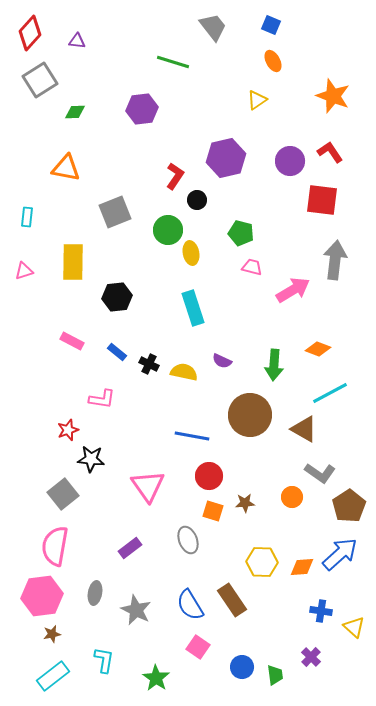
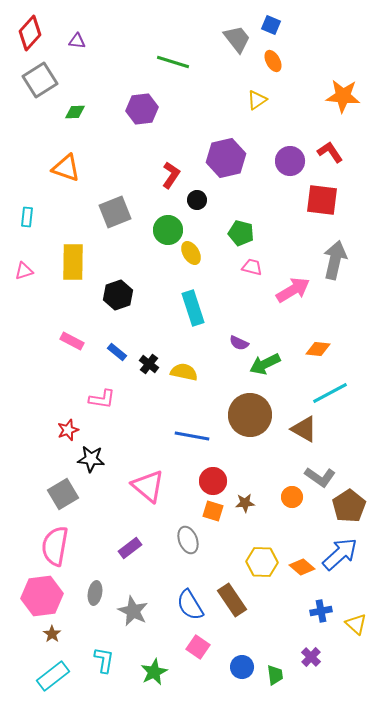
gray trapezoid at (213, 27): moved 24 px right, 12 px down
orange star at (333, 96): moved 10 px right; rotated 16 degrees counterclockwise
orange triangle at (66, 168): rotated 8 degrees clockwise
red L-shape at (175, 176): moved 4 px left, 1 px up
yellow ellipse at (191, 253): rotated 20 degrees counterclockwise
gray arrow at (335, 260): rotated 6 degrees clockwise
black hexagon at (117, 297): moved 1 px right, 2 px up; rotated 12 degrees counterclockwise
orange diamond at (318, 349): rotated 15 degrees counterclockwise
purple semicircle at (222, 361): moved 17 px right, 18 px up
black cross at (149, 364): rotated 12 degrees clockwise
green arrow at (274, 365): moved 9 px left, 1 px up; rotated 60 degrees clockwise
gray L-shape at (320, 473): moved 4 px down
red circle at (209, 476): moved 4 px right, 5 px down
pink triangle at (148, 486): rotated 15 degrees counterclockwise
gray square at (63, 494): rotated 8 degrees clockwise
orange diamond at (302, 567): rotated 45 degrees clockwise
gray star at (136, 610): moved 3 px left, 1 px down
blue cross at (321, 611): rotated 20 degrees counterclockwise
yellow triangle at (354, 627): moved 2 px right, 3 px up
brown star at (52, 634): rotated 24 degrees counterclockwise
green star at (156, 678): moved 2 px left, 6 px up; rotated 12 degrees clockwise
